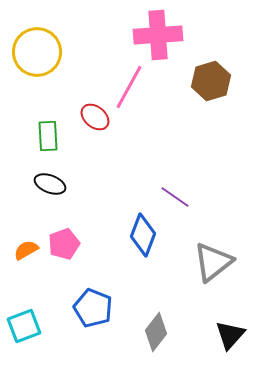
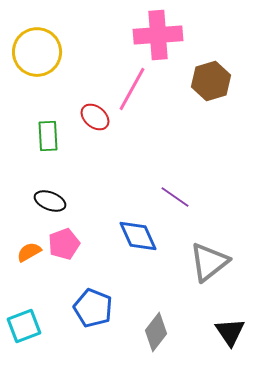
pink line: moved 3 px right, 2 px down
black ellipse: moved 17 px down
blue diamond: moved 5 px left, 1 px down; rotated 45 degrees counterclockwise
orange semicircle: moved 3 px right, 2 px down
gray triangle: moved 4 px left
black triangle: moved 3 px up; rotated 16 degrees counterclockwise
